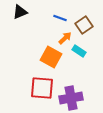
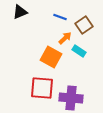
blue line: moved 1 px up
purple cross: rotated 15 degrees clockwise
